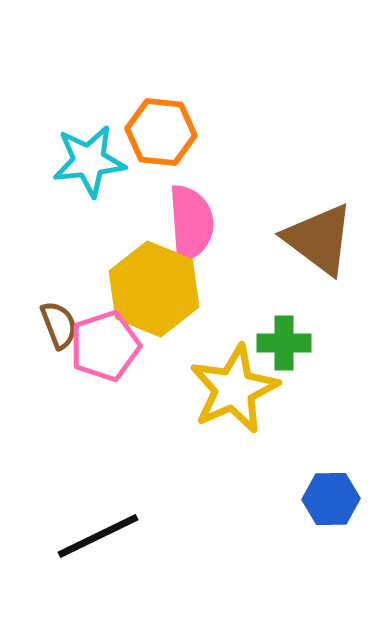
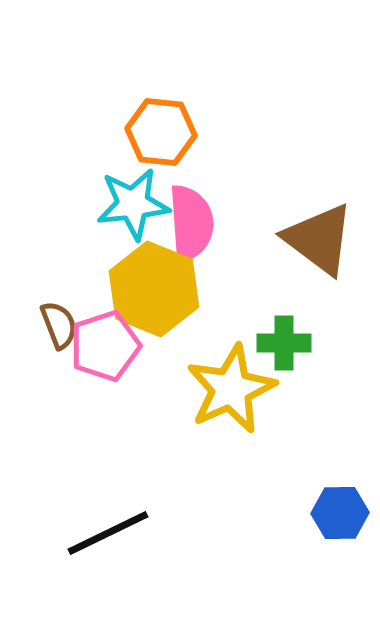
cyan star: moved 44 px right, 43 px down
yellow star: moved 3 px left
blue hexagon: moved 9 px right, 14 px down
black line: moved 10 px right, 3 px up
